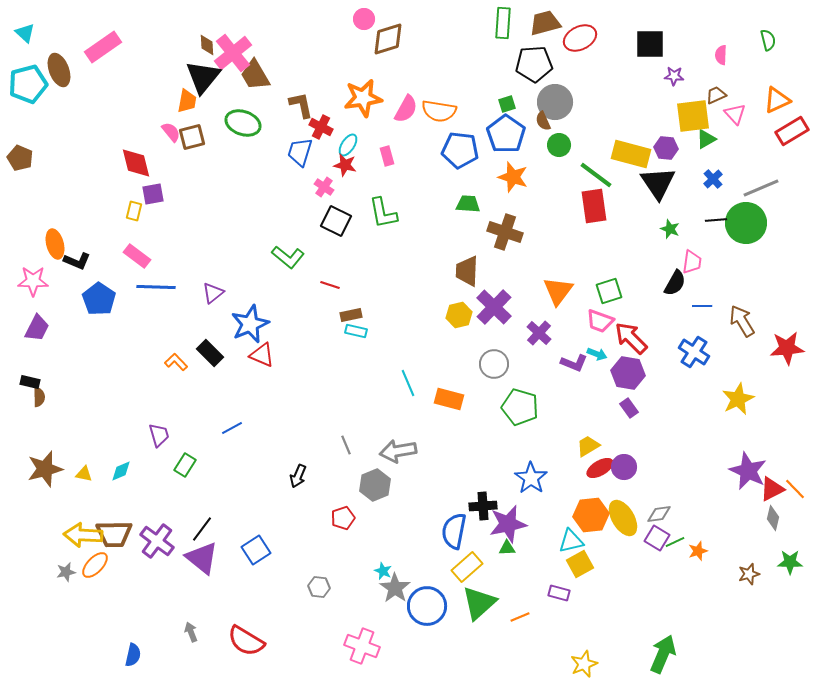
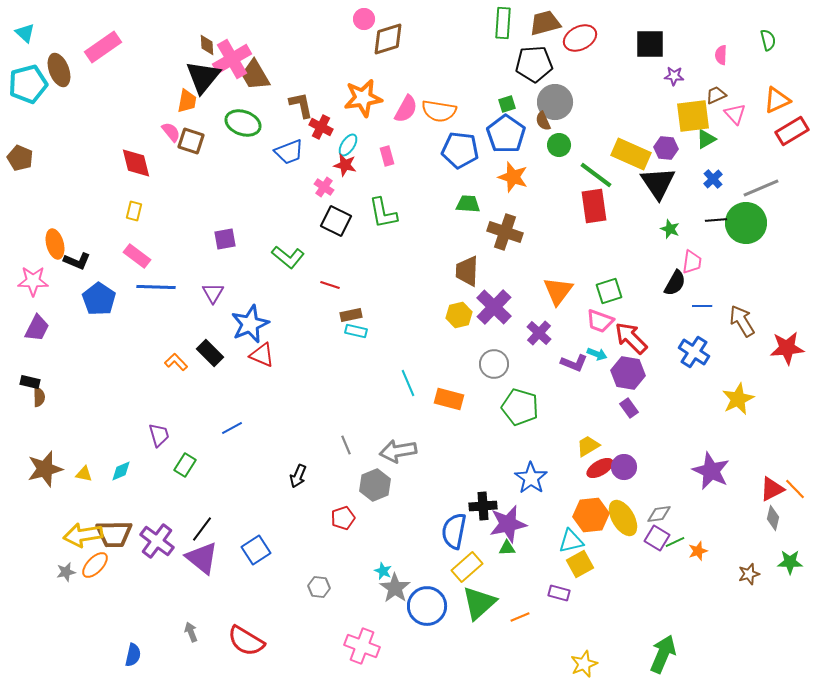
pink cross at (233, 53): moved 1 px left, 6 px down; rotated 9 degrees clockwise
brown square at (192, 137): moved 1 px left, 4 px down; rotated 32 degrees clockwise
blue trapezoid at (300, 152): moved 11 px left; rotated 128 degrees counterclockwise
yellow rectangle at (631, 154): rotated 9 degrees clockwise
purple square at (153, 194): moved 72 px right, 45 px down
purple triangle at (213, 293): rotated 20 degrees counterclockwise
purple star at (748, 471): moved 37 px left
yellow arrow at (83, 535): rotated 12 degrees counterclockwise
